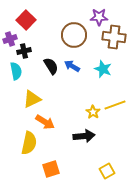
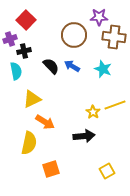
black semicircle: rotated 12 degrees counterclockwise
